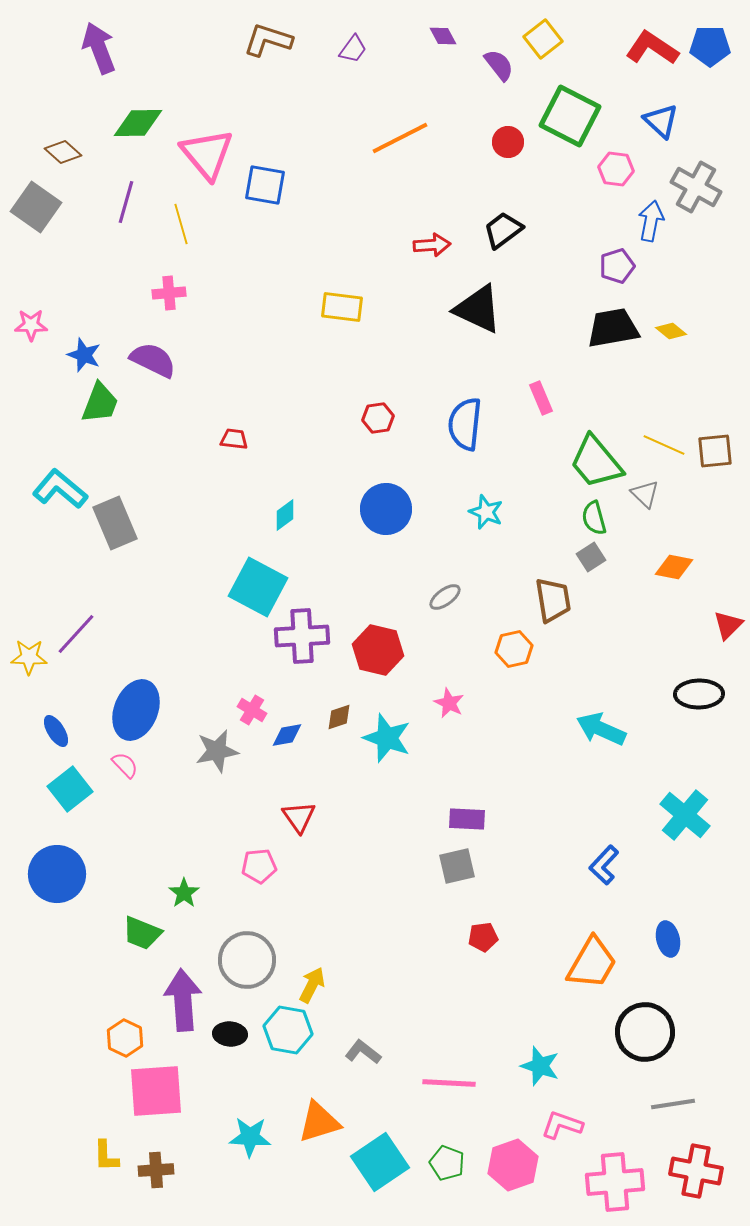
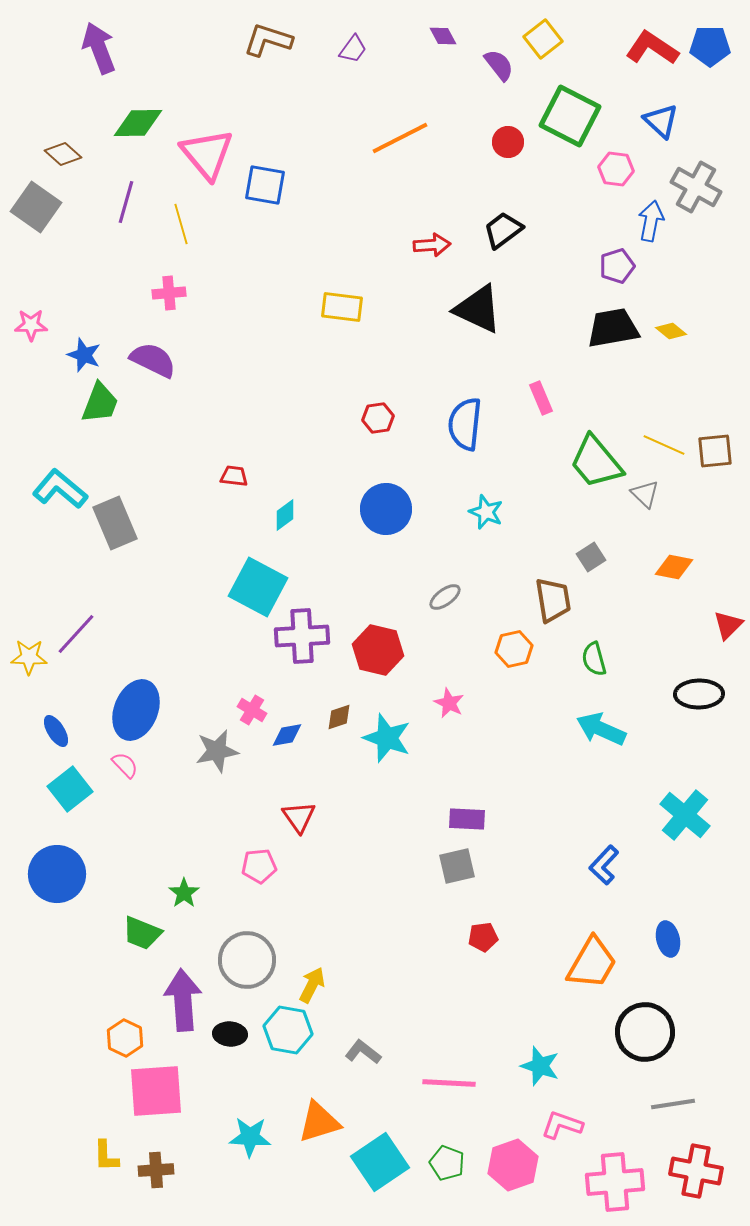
brown diamond at (63, 152): moved 2 px down
red trapezoid at (234, 439): moved 37 px down
green semicircle at (594, 518): moved 141 px down
